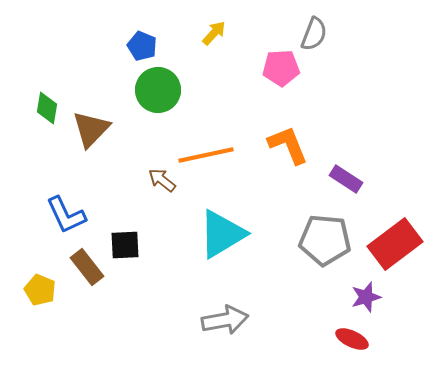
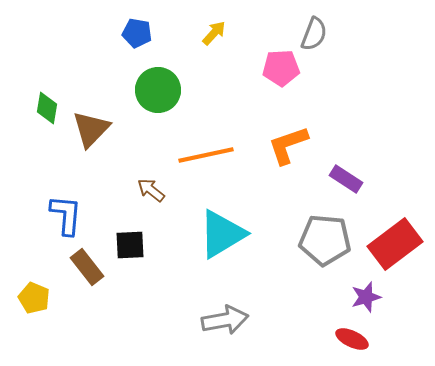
blue pentagon: moved 5 px left, 13 px up; rotated 12 degrees counterclockwise
orange L-shape: rotated 87 degrees counterclockwise
brown arrow: moved 11 px left, 10 px down
blue L-shape: rotated 150 degrees counterclockwise
black square: moved 5 px right
yellow pentagon: moved 6 px left, 8 px down
